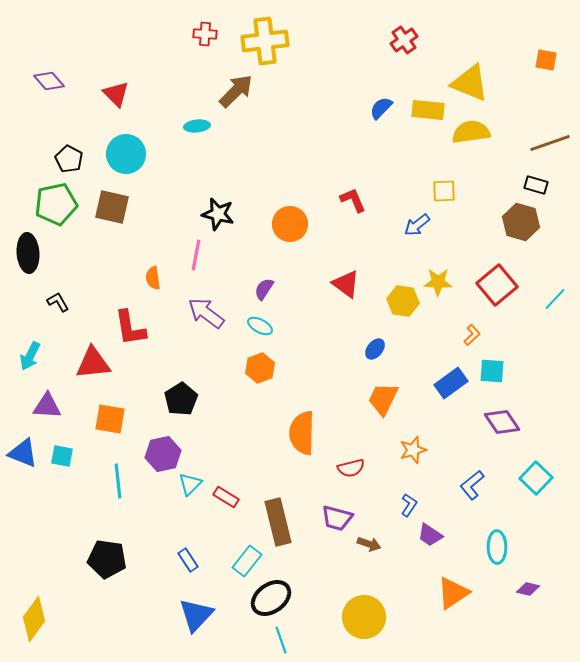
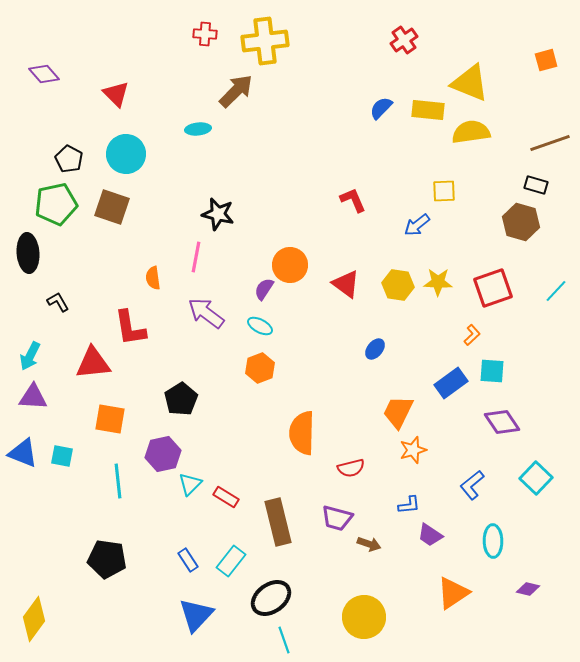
orange square at (546, 60): rotated 25 degrees counterclockwise
purple diamond at (49, 81): moved 5 px left, 7 px up
cyan ellipse at (197, 126): moved 1 px right, 3 px down
brown square at (112, 207): rotated 6 degrees clockwise
orange circle at (290, 224): moved 41 px down
pink line at (196, 255): moved 2 px down
red square at (497, 285): moved 4 px left, 3 px down; rotated 21 degrees clockwise
cyan line at (555, 299): moved 1 px right, 8 px up
yellow hexagon at (403, 301): moved 5 px left, 16 px up
orange trapezoid at (383, 399): moved 15 px right, 13 px down
purple triangle at (47, 406): moved 14 px left, 9 px up
blue L-shape at (409, 505): rotated 50 degrees clockwise
cyan ellipse at (497, 547): moved 4 px left, 6 px up
cyan rectangle at (247, 561): moved 16 px left
cyan line at (281, 640): moved 3 px right
